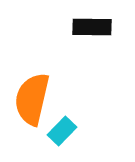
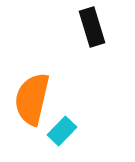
black rectangle: rotated 72 degrees clockwise
